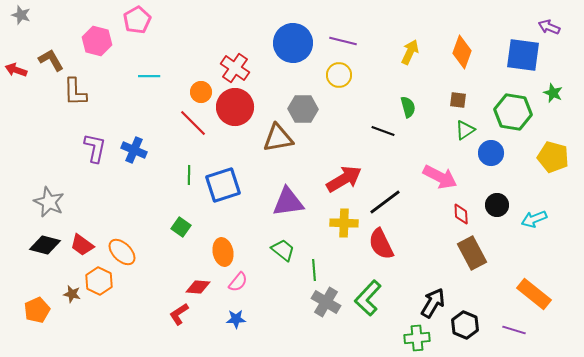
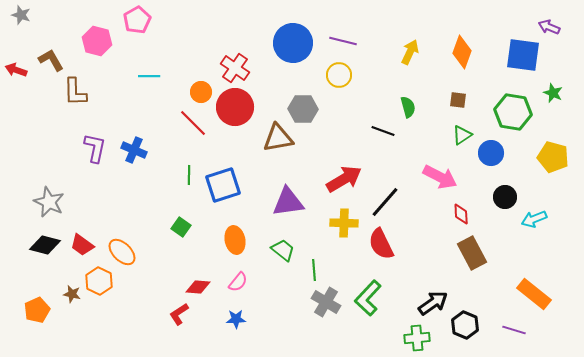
green triangle at (465, 130): moved 3 px left, 5 px down
black line at (385, 202): rotated 12 degrees counterclockwise
black circle at (497, 205): moved 8 px right, 8 px up
orange ellipse at (223, 252): moved 12 px right, 12 px up
black arrow at (433, 303): rotated 24 degrees clockwise
